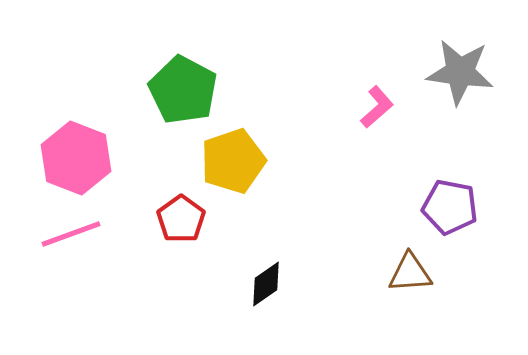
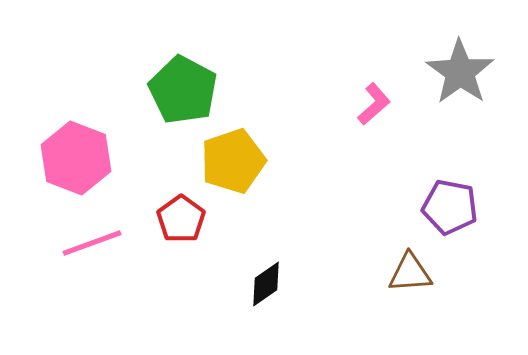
gray star: rotated 28 degrees clockwise
pink L-shape: moved 3 px left, 3 px up
pink line: moved 21 px right, 9 px down
